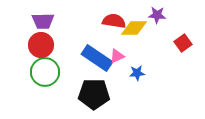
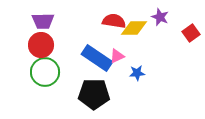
purple star: moved 3 px right, 2 px down; rotated 18 degrees clockwise
red square: moved 8 px right, 10 px up
